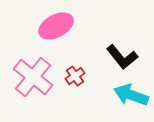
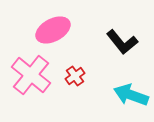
pink ellipse: moved 3 px left, 4 px down
black L-shape: moved 15 px up
pink cross: moved 2 px left, 2 px up
